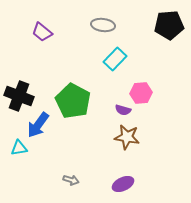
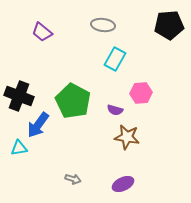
cyan rectangle: rotated 15 degrees counterclockwise
purple semicircle: moved 8 px left
gray arrow: moved 2 px right, 1 px up
